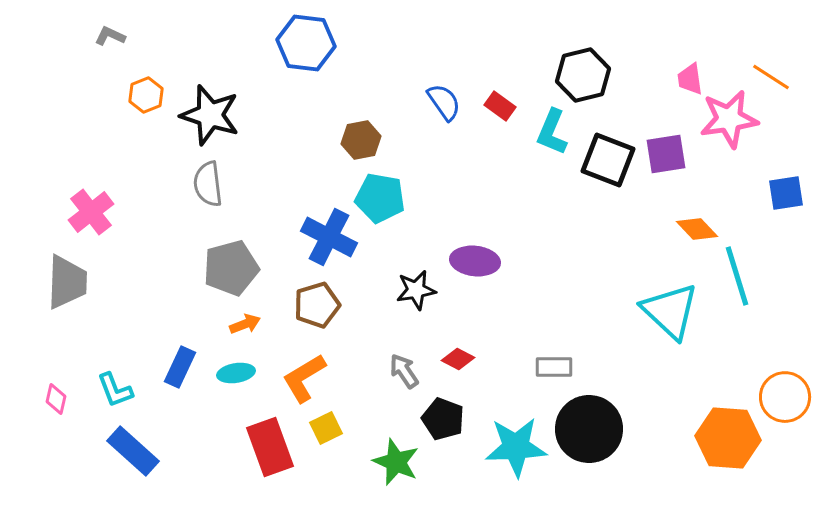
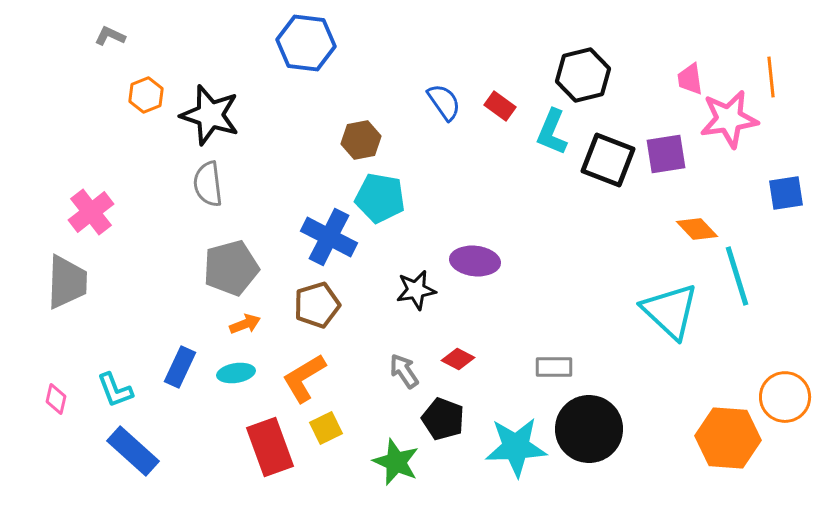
orange line at (771, 77): rotated 51 degrees clockwise
